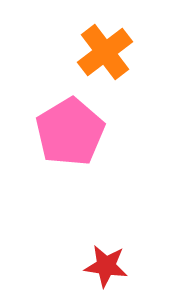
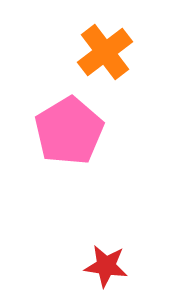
pink pentagon: moved 1 px left, 1 px up
